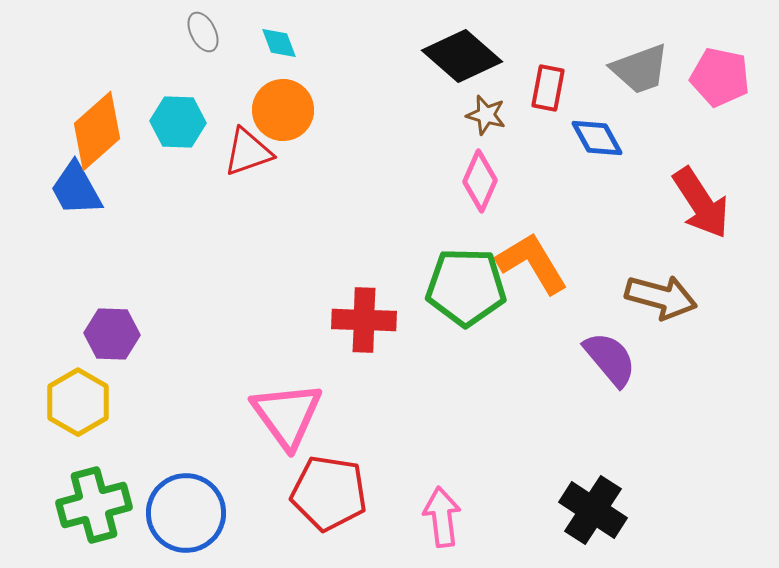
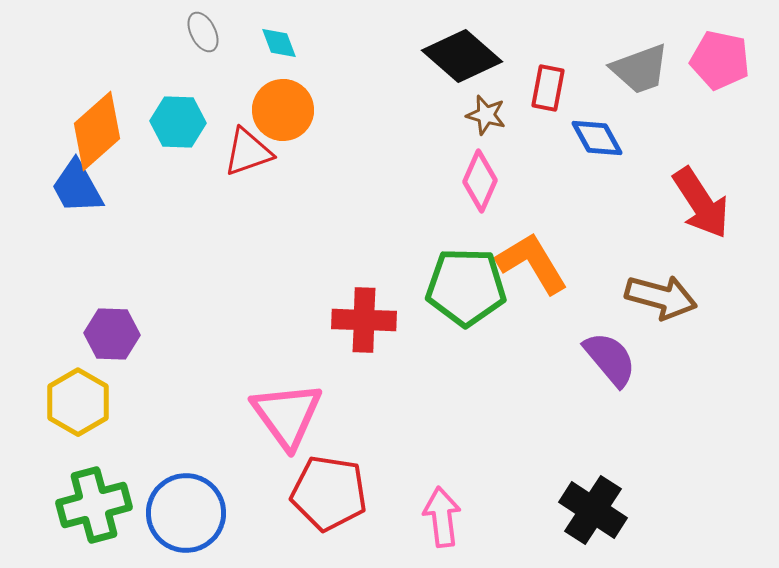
pink pentagon: moved 17 px up
blue trapezoid: moved 1 px right, 2 px up
